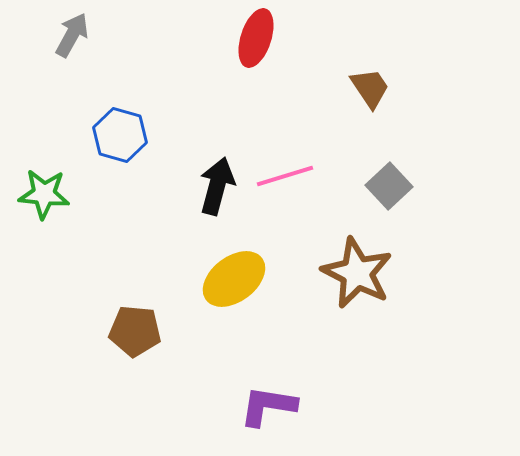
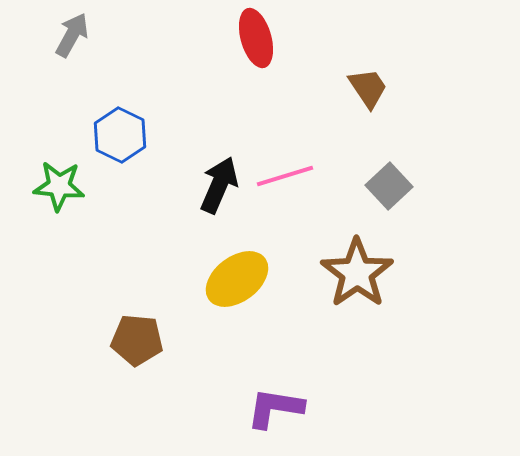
red ellipse: rotated 34 degrees counterclockwise
brown trapezoid: moved 2 px left
blue hexagon: rotated 10 degrees clockwise
black arrow: moved 2 px right, 1 px up; rotated 8 degrees clockwise
green star: moved 15 px right, 8 px up
brown star: rotated 10 degrees clockwise
yellow ellipse: moved 3 px right
brown pentagon: moved 2 px right, 9 px down
purple L-shape: moved 7 px right, 2 px down
